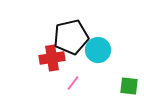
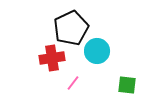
black pentagon: moved 9 px up; rotated 12 degrees counterclockwise
cyan circle: moved 1 px left, 1 px down
green square: moved 2 px left, 1 px up
